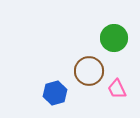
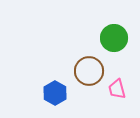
pink trapezoid: rotated 10 degrees clockwise
blue hexagon: rotated 15 degrees counterclockwise
